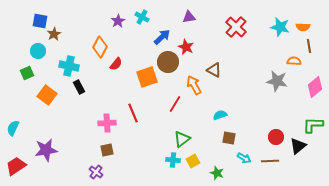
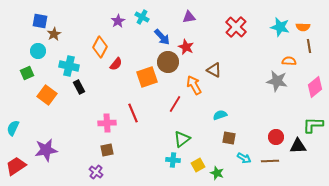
blue arrow at (162, 37): rotated 90 degrees clockwise
orange semicircle at (294, 61): moved 5 px left
black triangle at (298, 146): rotated 36 degrees clockwise
yellow square at (193, 161): moved 5 px right, 4 px down
